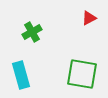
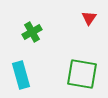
red triangle: rotated 28 degrees counterclockwise
